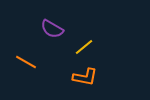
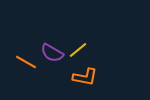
purple semicircle: moved 24 px down
yellow line: moved 6 px left, 3 px down
